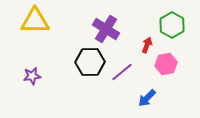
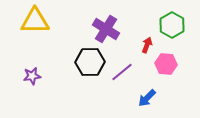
pink hexagon: rotated 15 degrees clockwise
